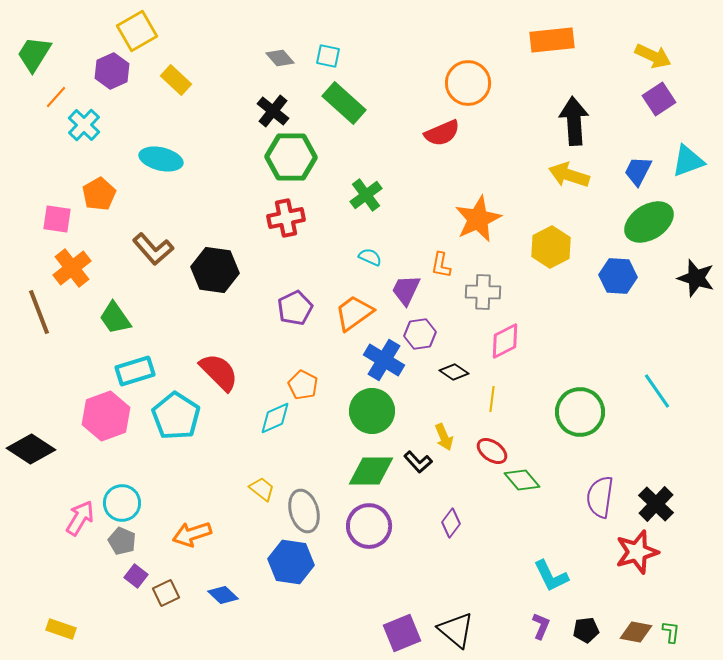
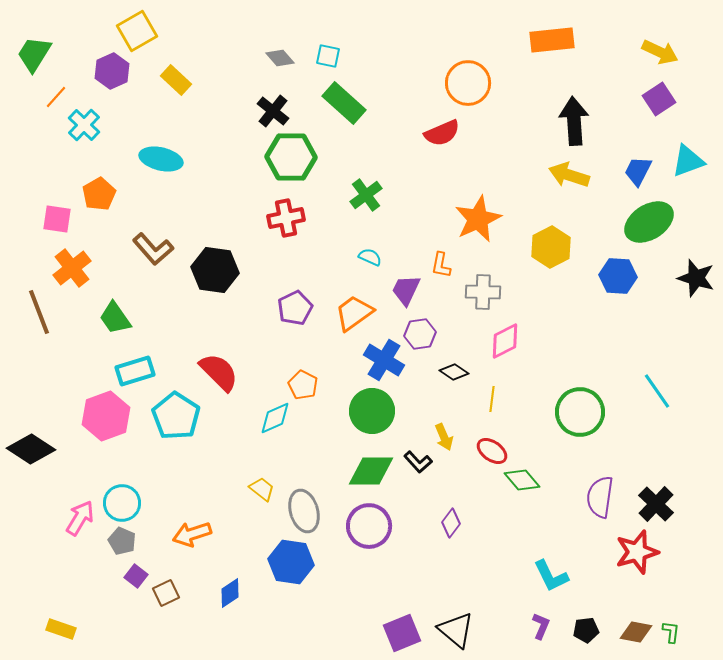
yellow arrow at (653, 56): moved 7 px right, 4 px up
blue diamond at (223, 595): moved 7 px right, 2 px up; rotated 76 degrees counterclockwise
